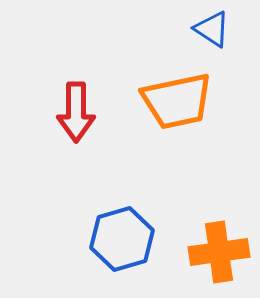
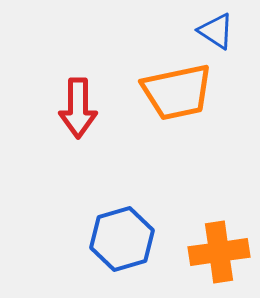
blue triangle: moved 4 px right, 2 px down
orange trapezoid: moved 9 px up
red arrow: moved 2 px right, 4 px up
